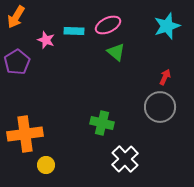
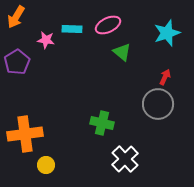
cyan star: moved 7 px down
cyan rectangle: moved 2 px left, 2 px up
pink star: rotated 12 degrees counterclockwise
green triangle: moved 6 px right
gray circle: moved 2 px left, 3 px up
